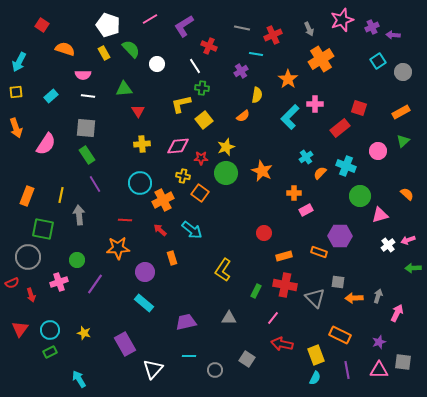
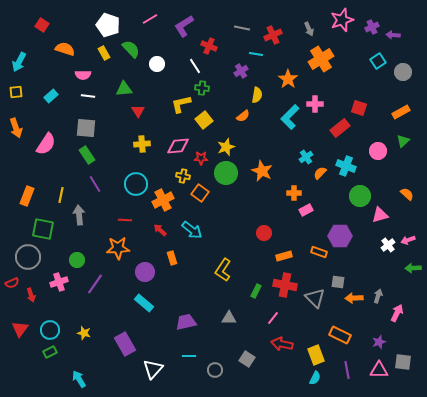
cyan circle at (140, 183): moved 4 px left, 1 px down
